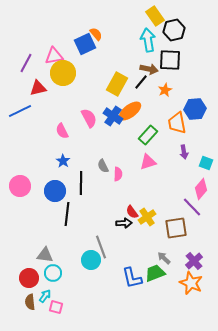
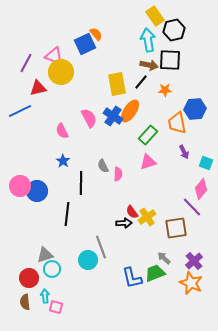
pink triangle at (54, 56): rotated 30 degrees clockwise
brown arrow at (149, 69): moved 4 px up
yellow circle at (63, 73): moved 2 px left, 1 px up
yellow rectangle at (117, 84): rotated 40 degrees counterclockwise
orange star at (165, 90): rotated 24 degrees clockwise
orange ellipse at (130, 111): rotated 20 degrees counterclockwise
purple arrow at (184, 152): rotated 16 degrees counterclockwise
blue circle at (55, 191): moved 18 px left
gray triangle at (45, 255): rotated 24 degrees counterclockwise
cyan circle at (91, 260): moved 3 px left
cyan circle at (53, 273): moved 1 px left, 4 px up
cyan arrow at (45, 296): rotated 40 degrees counterclockwise
brown semicircle at (30, 302): moved 5 px left
